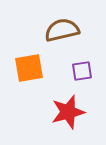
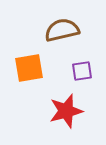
red star: moved 2 px left, 1 px up
